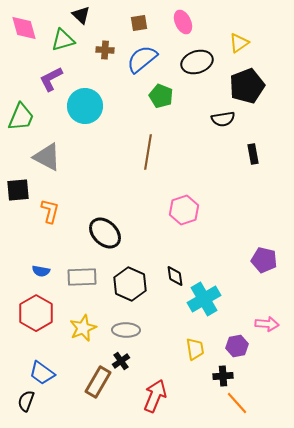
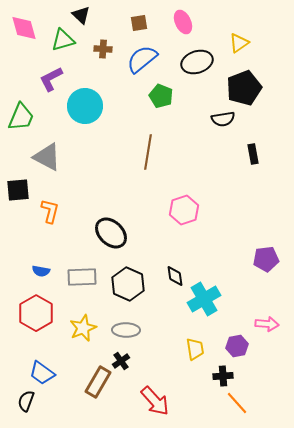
brown cross at (105, 50): moved 2 px left, 1 px up
black pentagon at (247, 86): moved 3 px left, 2 px down
black ellipse at (105, 233): moved 6 px right
purple pentagon at (264, 260): moved 2 px right, 1 px up; rotated 20 degrees counterclockwise
black hexagon at (130, 284): moved 2 px left
red arrow at (155, 396): moved 5 px down; rotated 116 degrees clockwise
